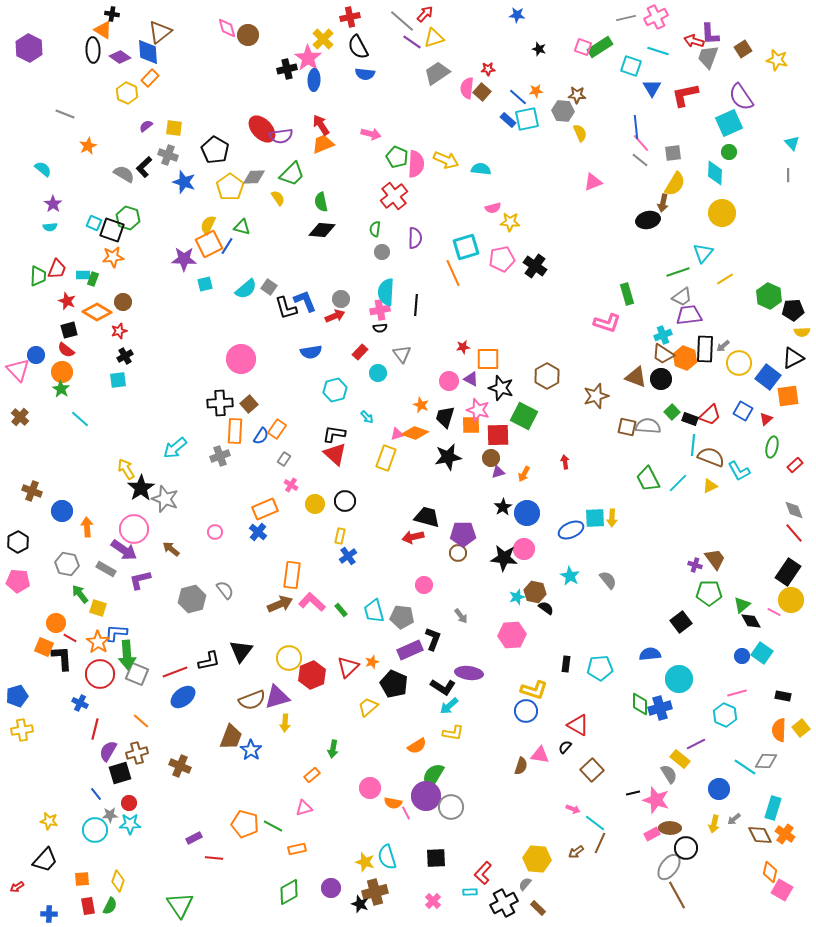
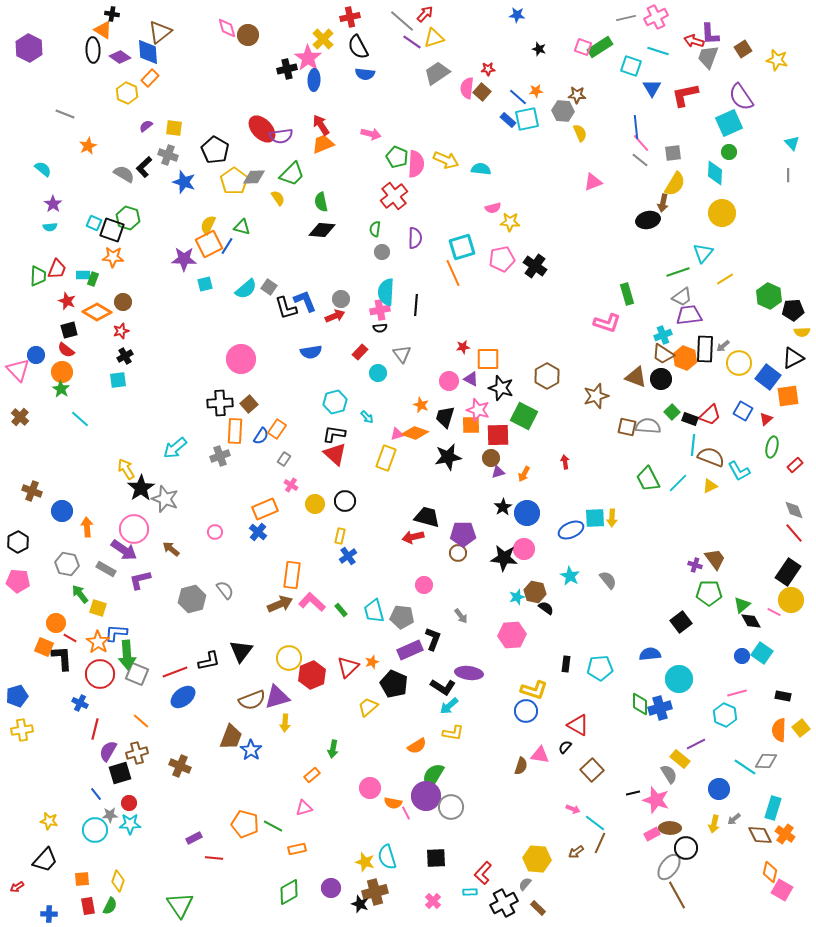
yellow pentagon at (230, 187): moved 4 px right, 6 px up
cyan square at (466, 247): moved 4 px left
orange star at (113, 257): rotated 10 degrees clockwise
red star at (119, 331): moved 2 px right
cyan hexagon at (335, 390): moved 12 px down
